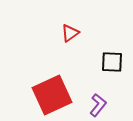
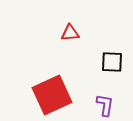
red triangle: rotated 30 degrees clockwise
purple L-shape: moved 7 px right; rotated 30 degrees counterclockwise
